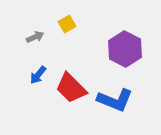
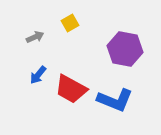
yellow square: moved 3 px right, 1 px up
purple hexagon: rotated 16 degrees counterclockwise
red trapezoid: moved 1 px down; rotated 16 degrees counterclockwise
